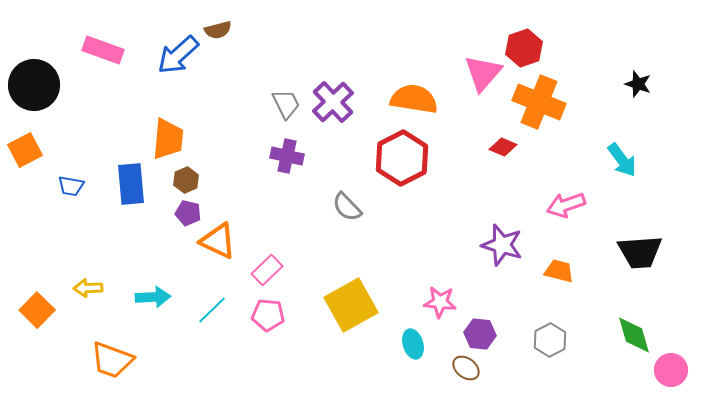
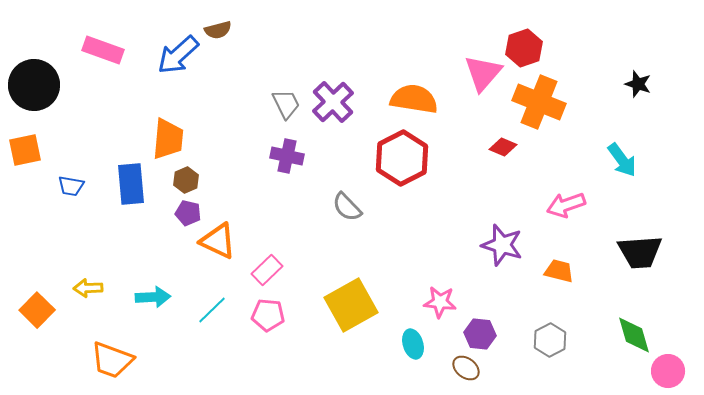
orange square at (25, 150): rotated 16 degrees clockwise
pink circle at (671, 370): moved 3 px left, 1 px down
